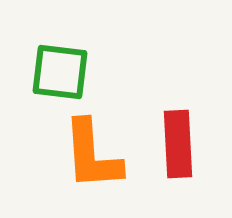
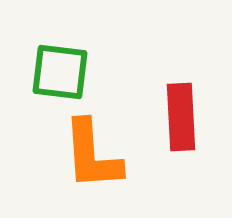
red rectangle: moved 3 px right, 27 px up
